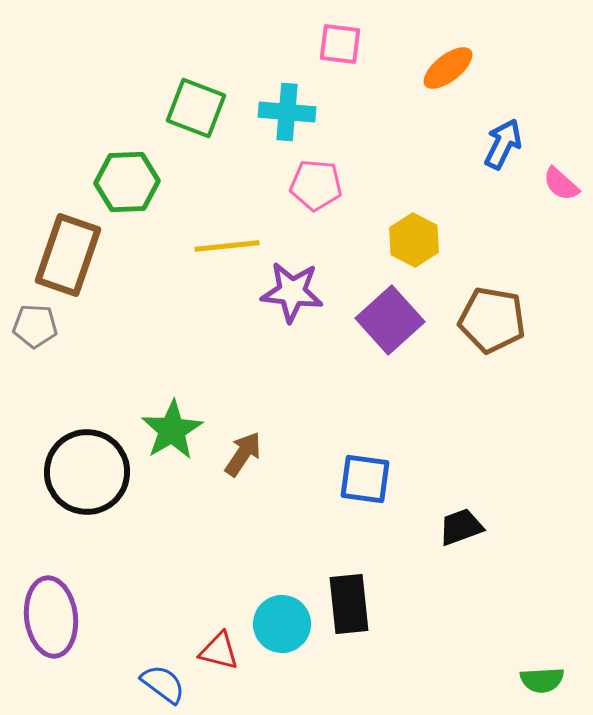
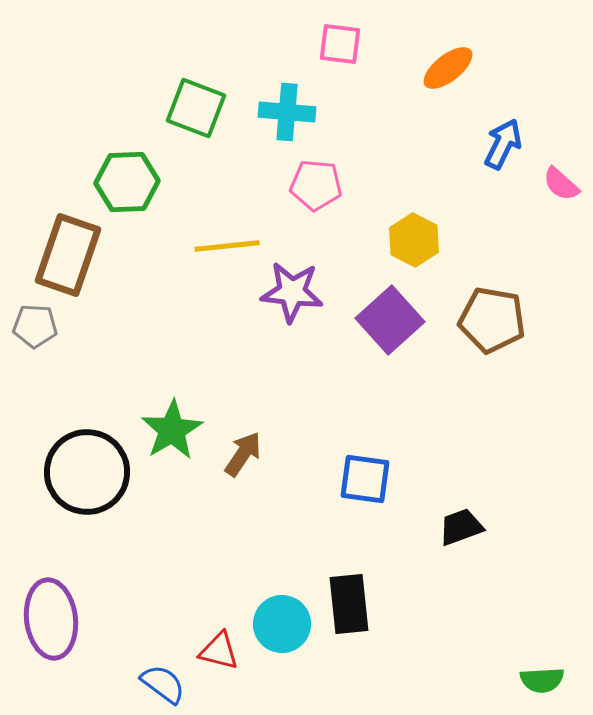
purple ellipse: moved 2 px down
